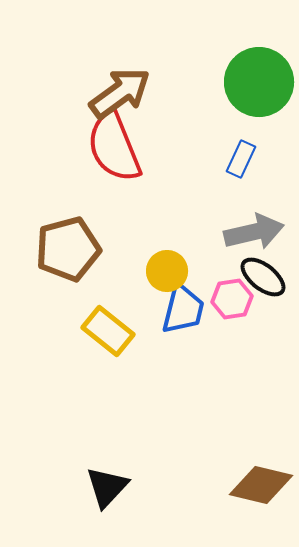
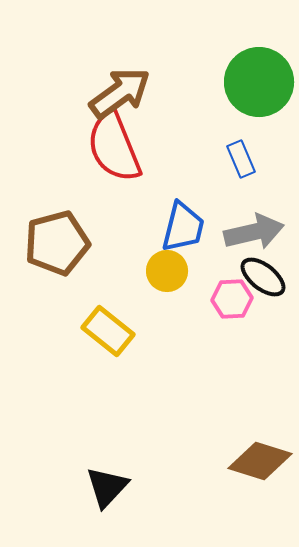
blue rectangle: rotated 48 degrees counterclockwise
brown pentagon: moved 11 px left, 6 px up
pink hexagon: rotated 6 degrees clockwise
blue trapezoid: moved 82 px up
brown diamond: moved 1 px left, 24 px up; rotated 4 degrees clockwise
